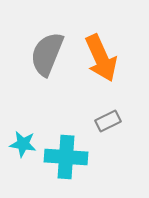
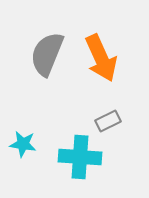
cyan cross: moved 14 px right
